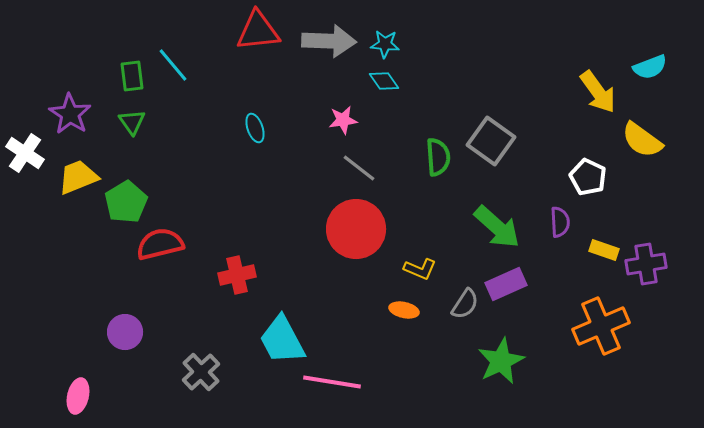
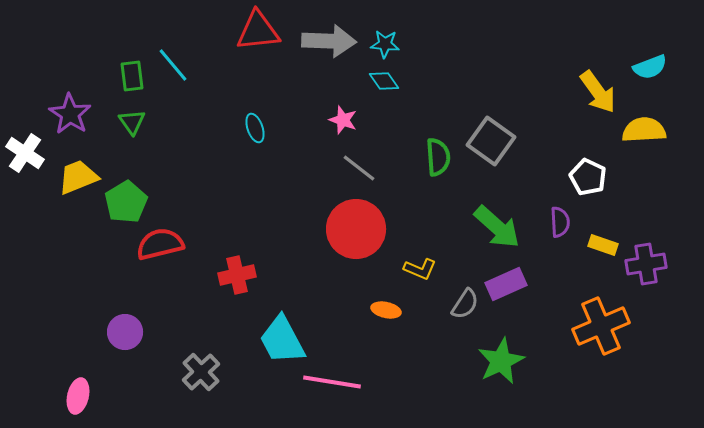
pink star: rotated 28 degrees clockwise
yellow semicircle: moved 2 px right, 10 px up; rotated 141 degrees clockwise
yellow rectangle: moved 1 px left, 5 px up
orange ellipse: moved 18 px left
